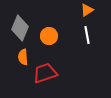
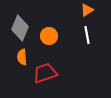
orange semicircle: moved 1 px left
